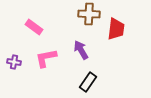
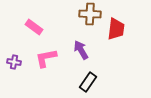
brown cross: moved 1 px right
